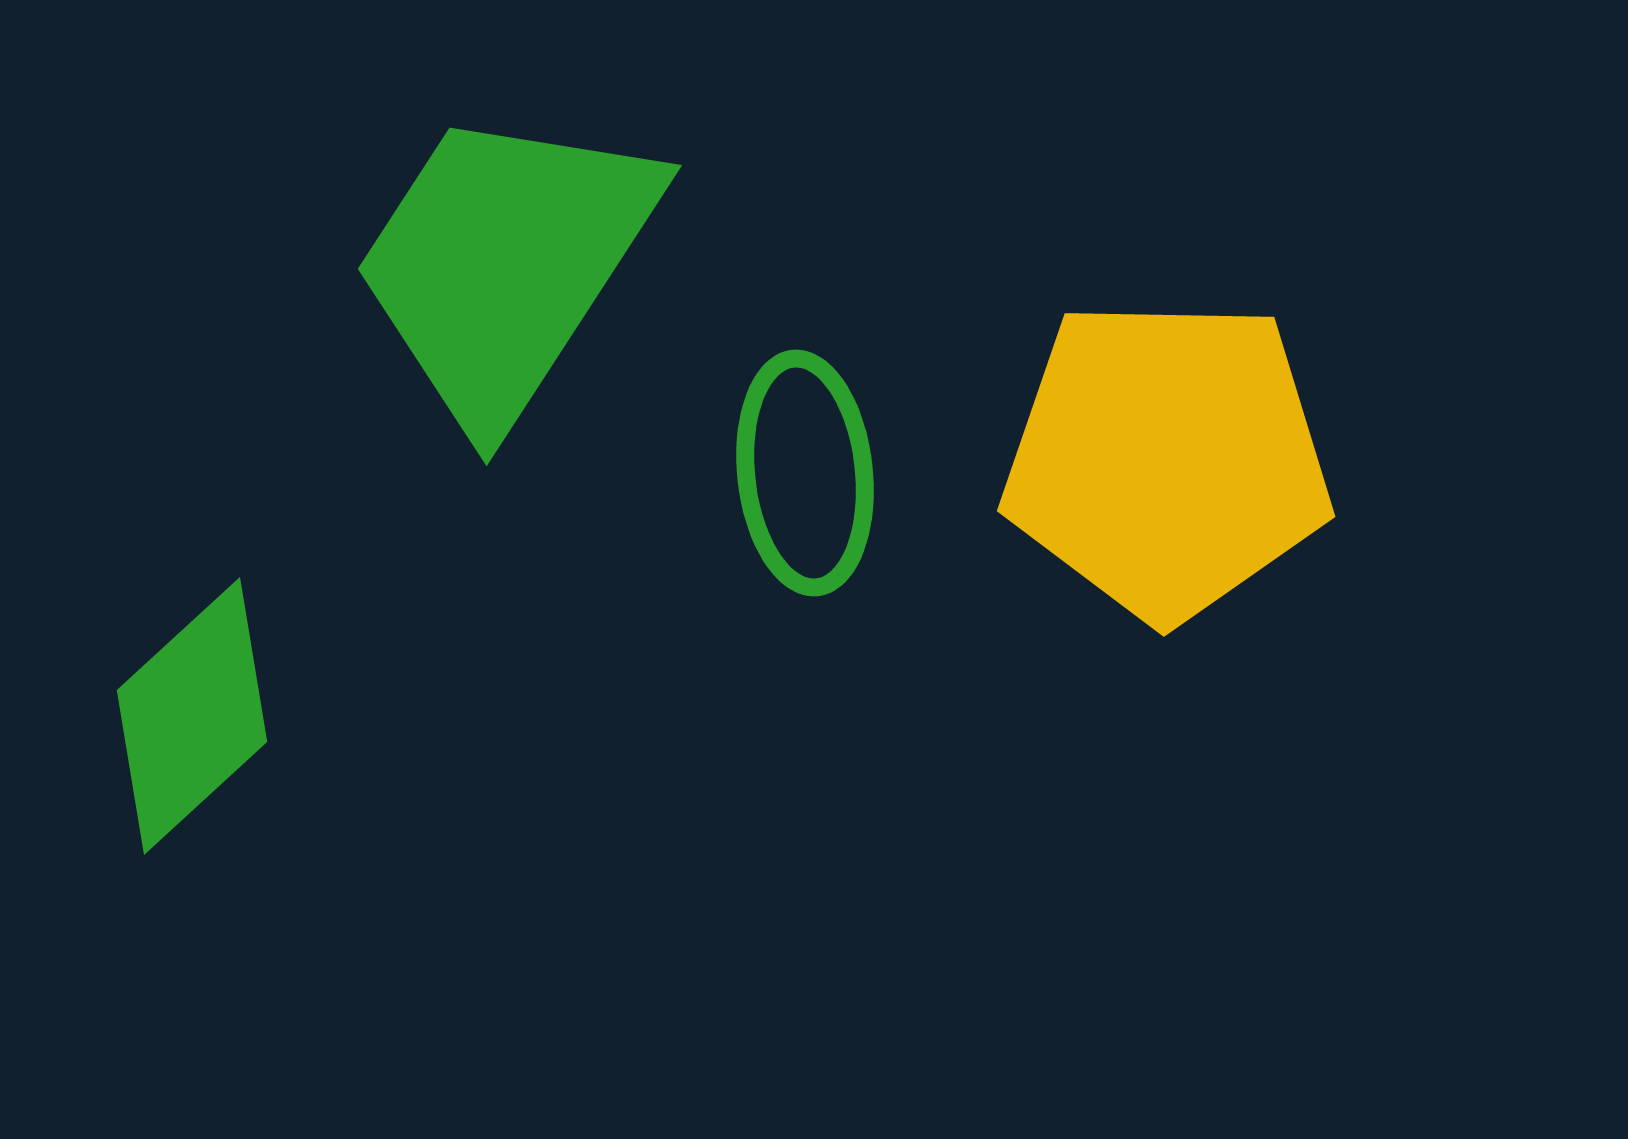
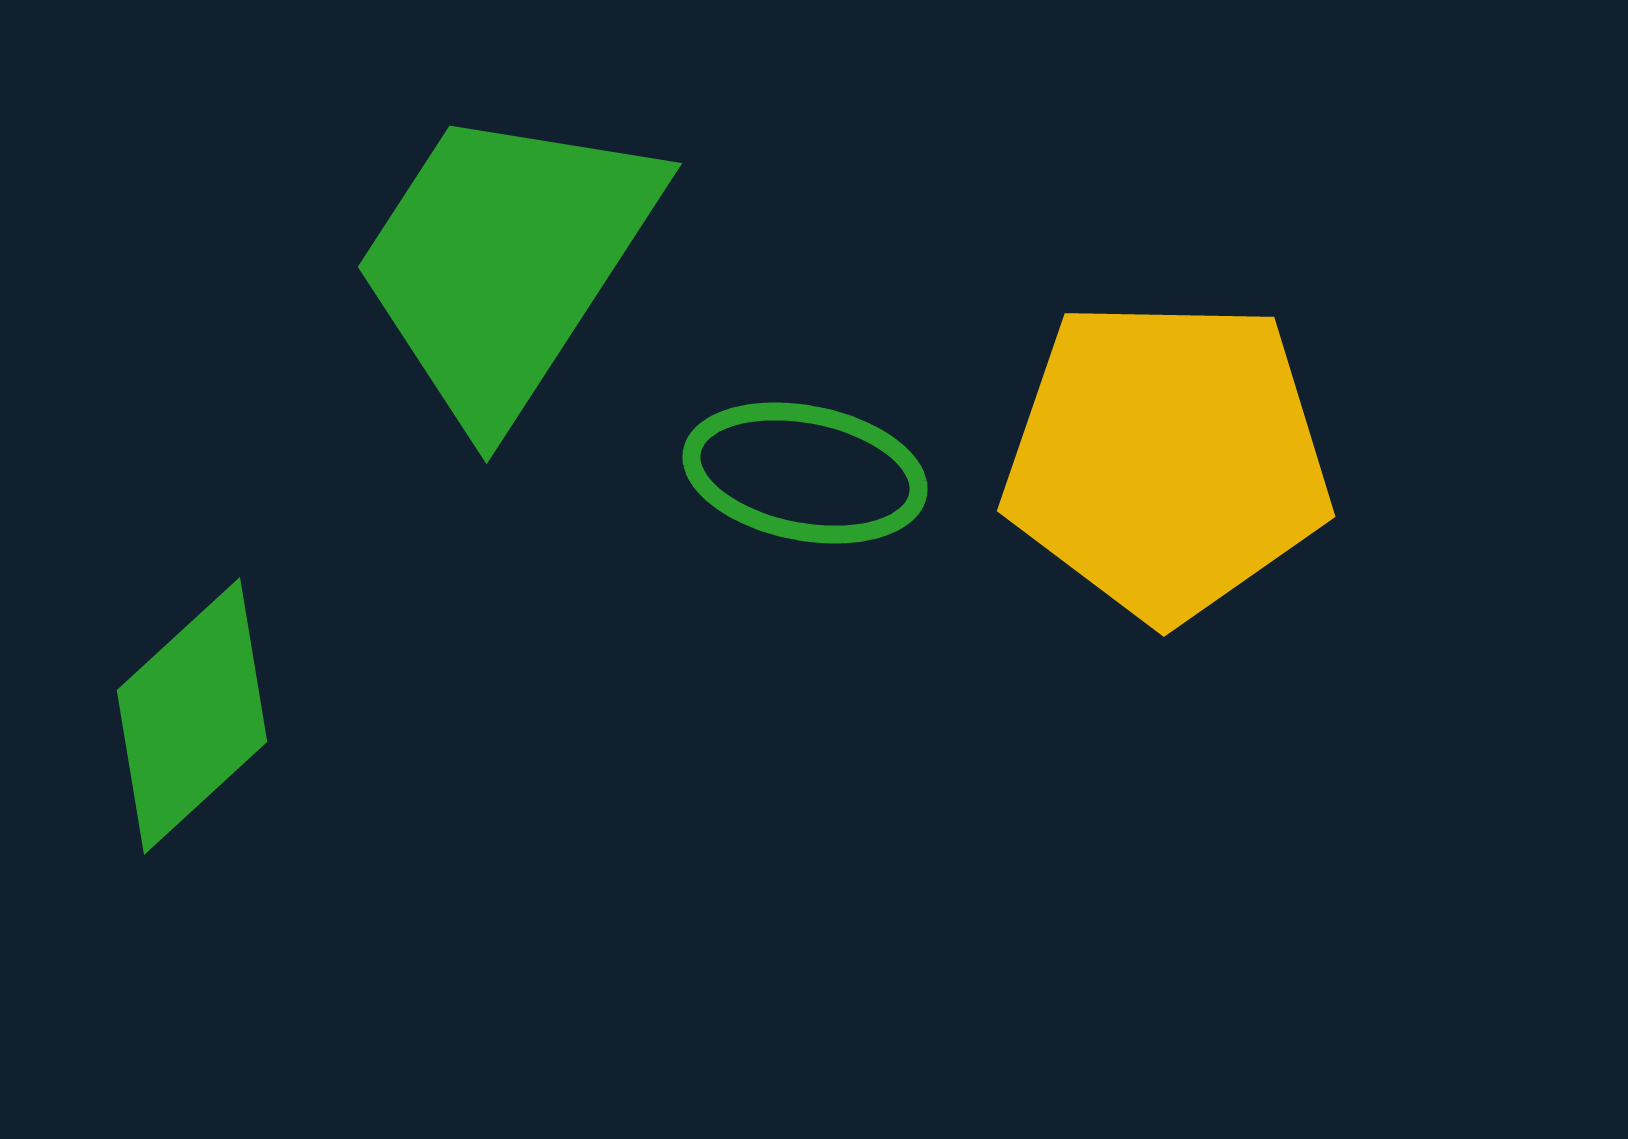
green trapezoid: moved 2 px up
green ellipse: rotated 73 degrees counterclockwise
